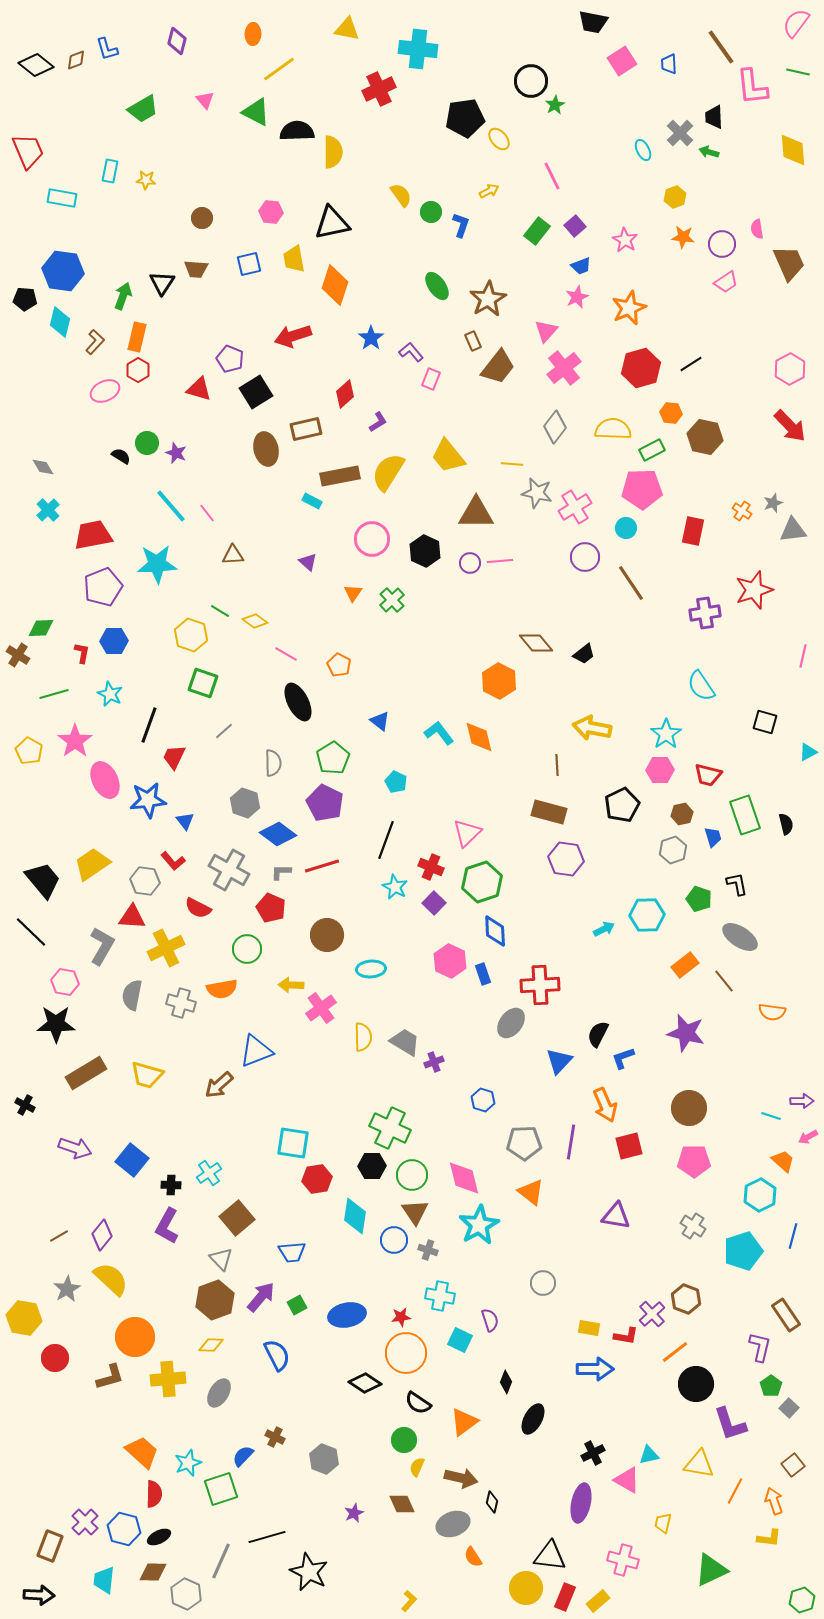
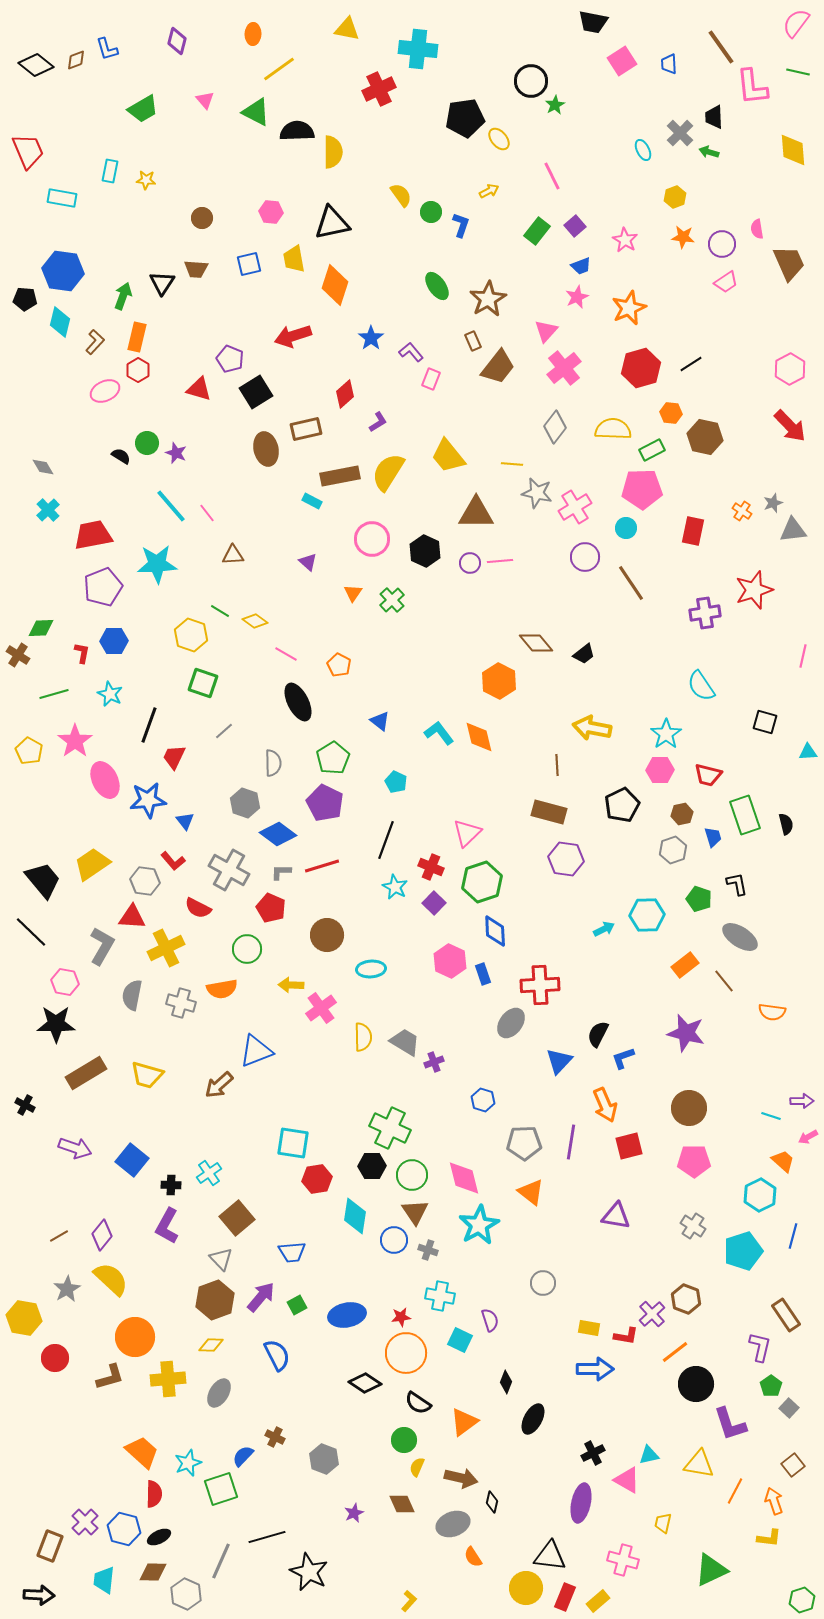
cyan triangle at (808, 752): rotated 24 degrees clockwise
